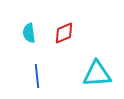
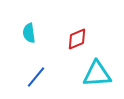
red diamond: moved 13 px right, 6 px down
blue line: moved 1 px left, 1 px down; rotated 45 degrees clockwise
